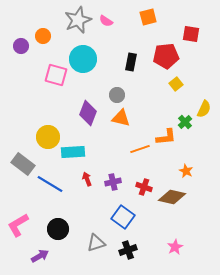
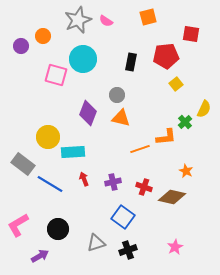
red arrow: moved 3 px left
